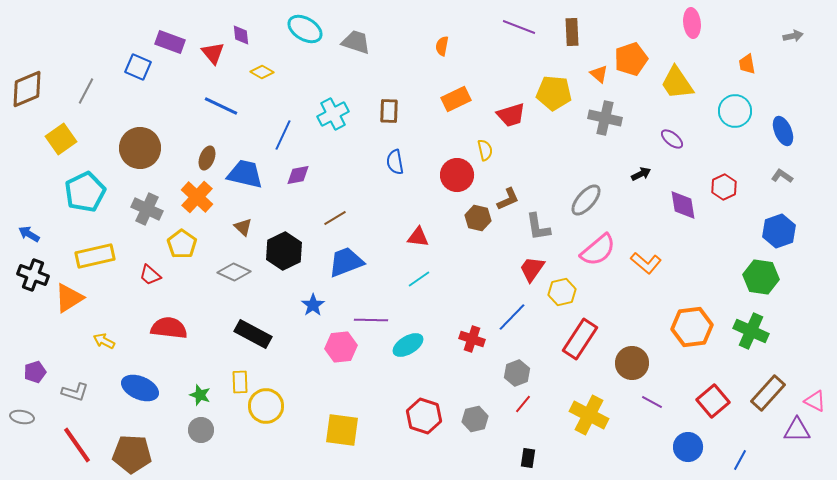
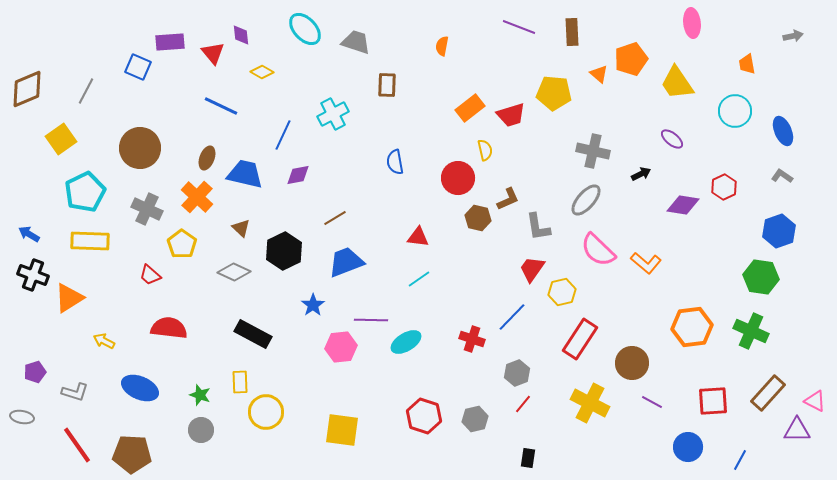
cyan ellipse at (305, 29): rotated 16 degrees clockwise
purple rectangle at (170, 42): rotated 24 degrees counterclockwise
orange rectangle at (456, 99): moved 14 px right, 9 px down; rotated 12 degrees counterclockwise
brown rectangle at (389, 111): moved 2 px left, 26 px up
gray cross at (605, 118): moved 12 px left, 33 px down
red circle at (457, 175): moved 1 px right, 3 px down
purple diamond at (683, 205): rotated 72 degrees counterclockwise
brown triangle at (243, 227): moved 2 px left, 1 px down
pink semicircle at (598, 250): rotated 84 degrees clockwise
yellow rectangle at (95, 256): moved 5 px left, 15 px up; rotated 15 degrees clockwise
cyan ellipse at (408, 345): moved 2 px left, 3 px up
red square at (713, 401): rotated 36 degrees clockwise
yellow circle at (266, 406): moved 6 px down
yellow cross at (589, 415): moved 1 px right, 12 px up
